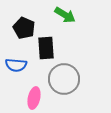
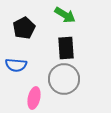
black pentagon: rotated 20 degrees clockwise
black rectangle: moved 20 px right
